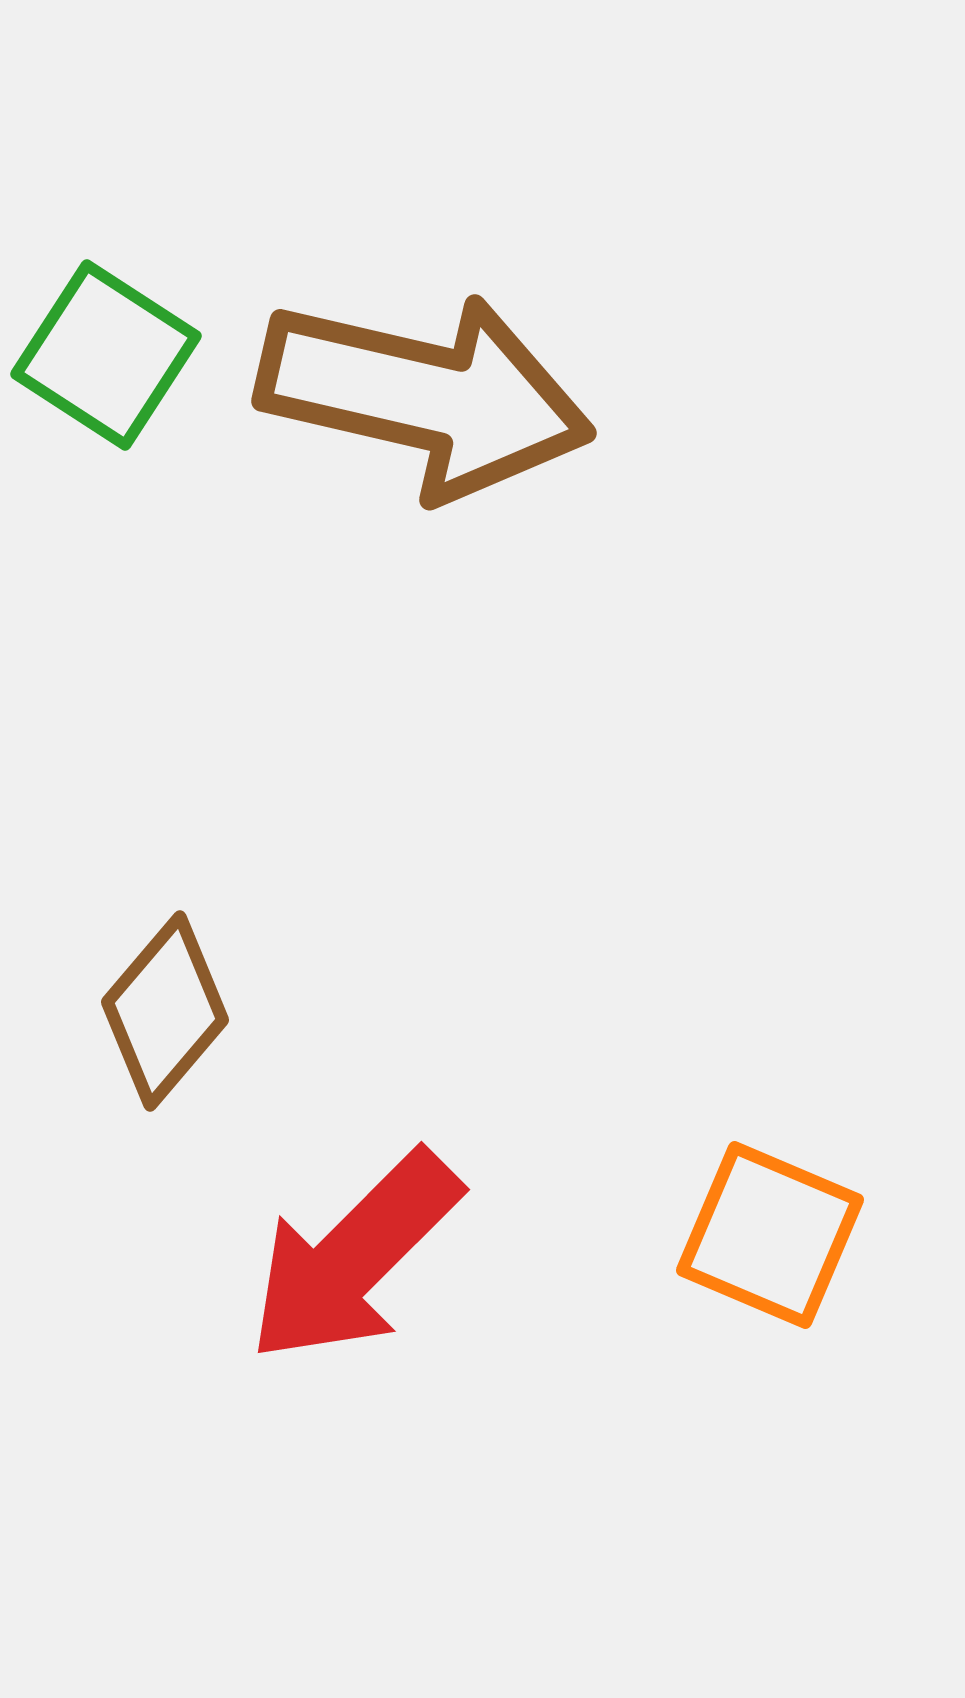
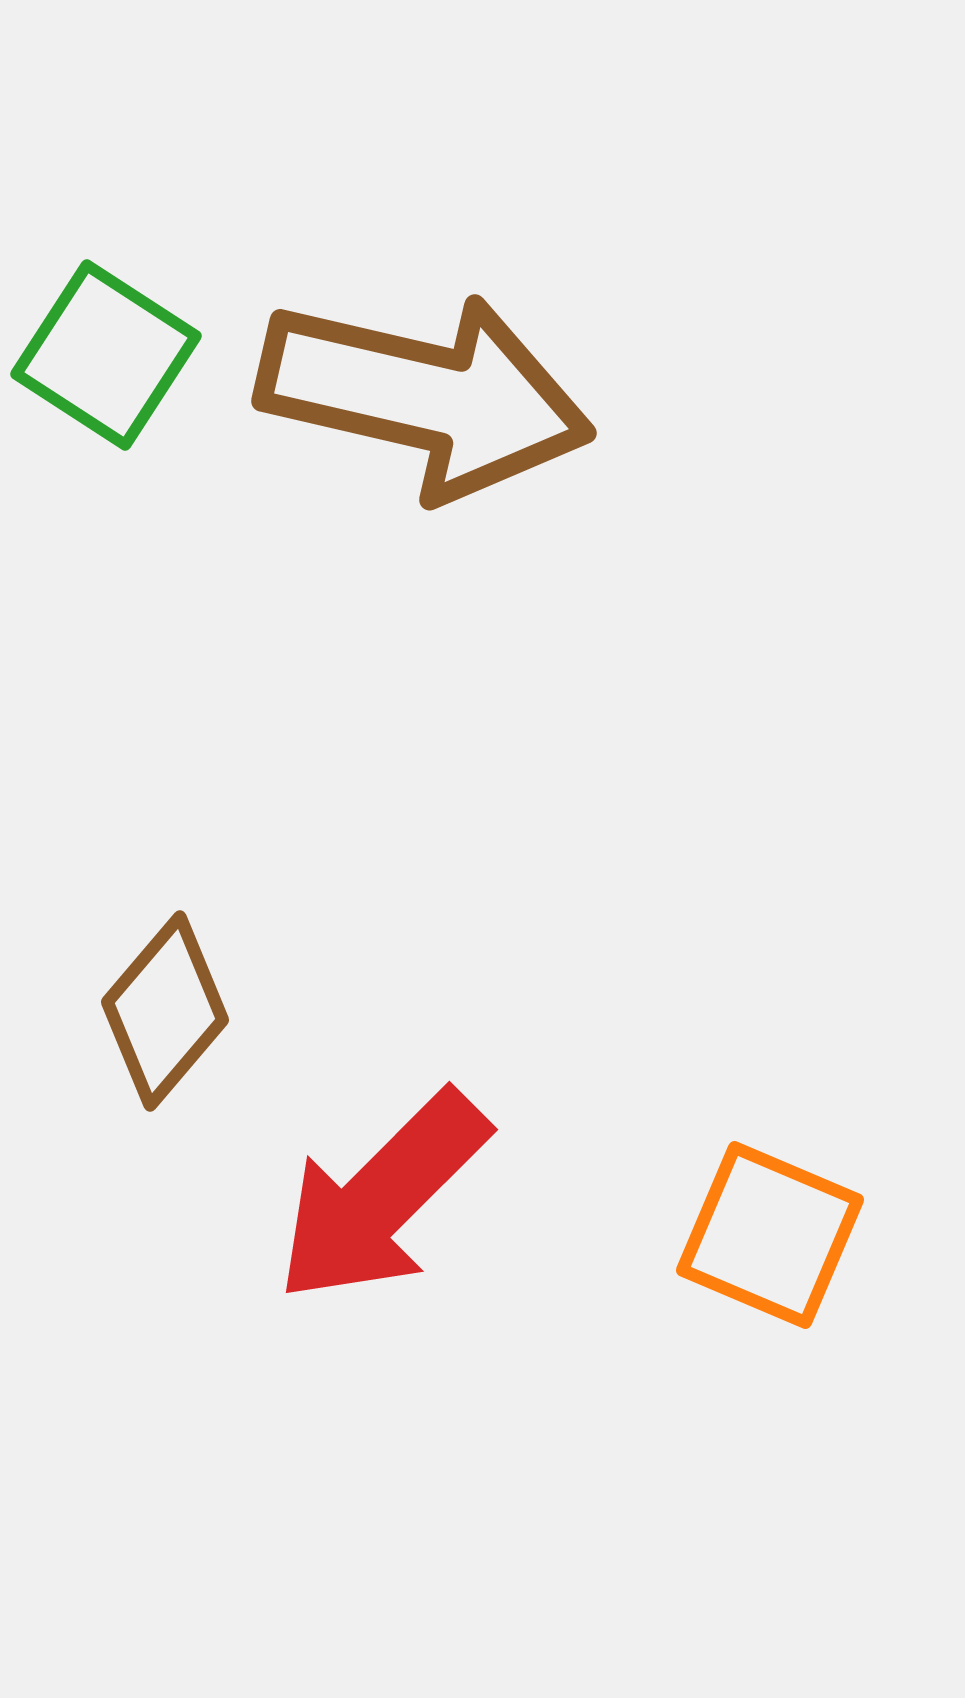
red arrow: moved 28 px right, 60 px up
